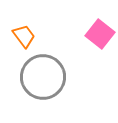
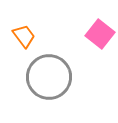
gray circle: moved 6 px right
